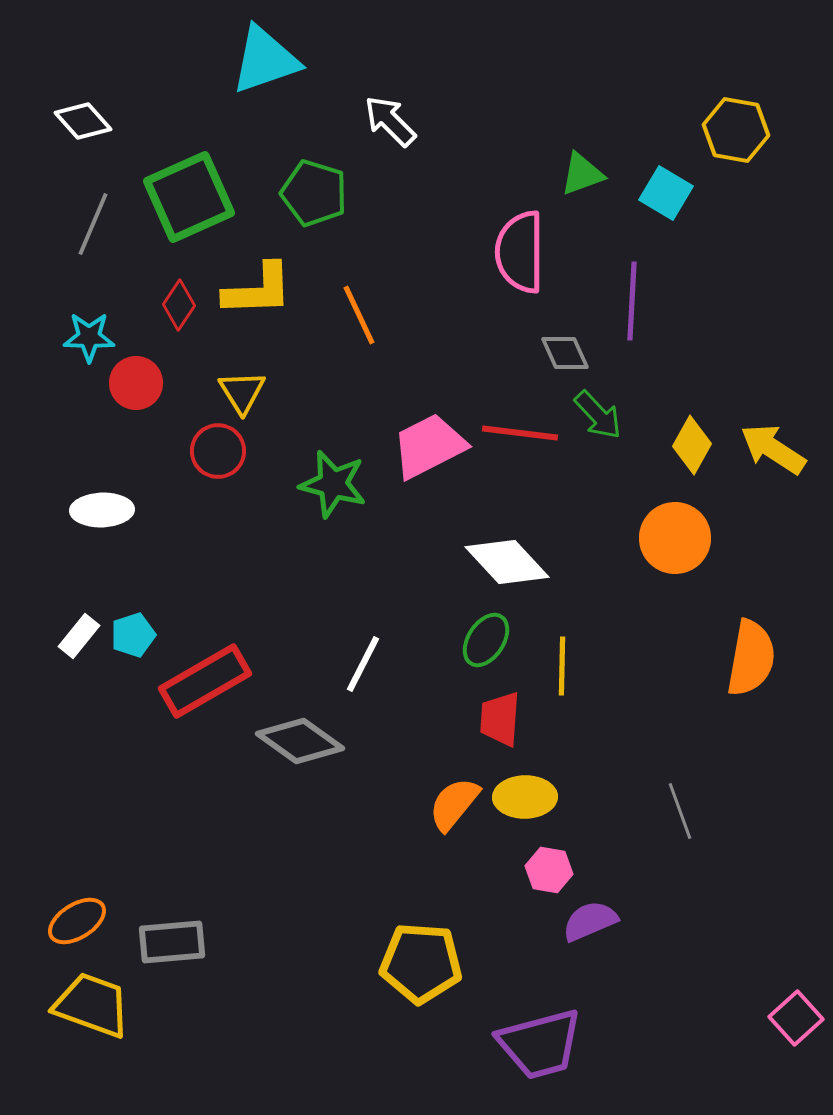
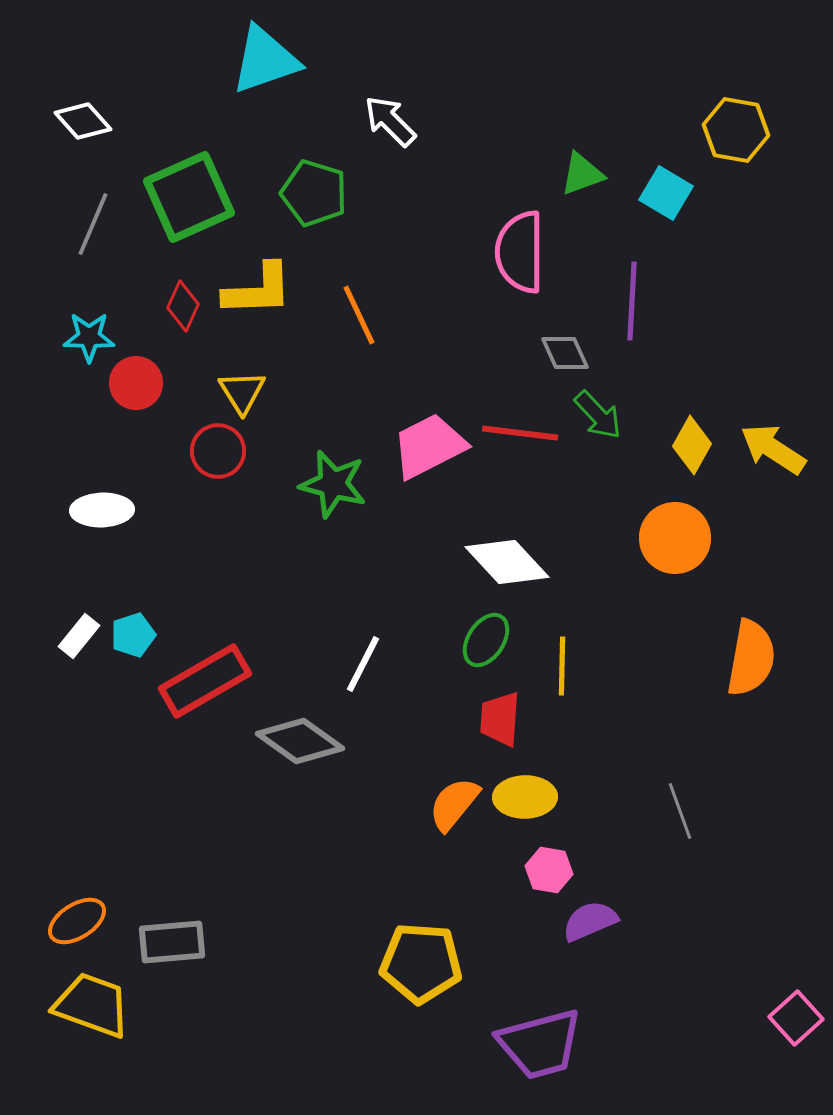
red diamond at (179, 305): moved 4 px right, 1 px down; rotated 9 degrees counterclockwise
